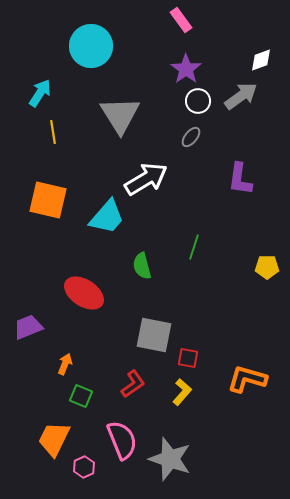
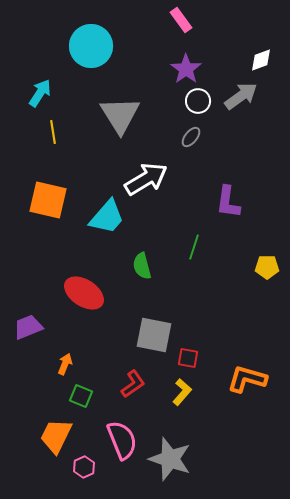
purple L-shape: moved 12 px left, 23 px down
orange trapezoid: moved 2 px right, 3 px up
